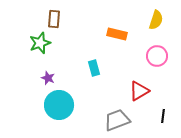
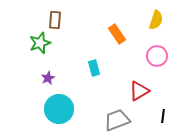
brown rectangle: moved 1 px right, 1 px down
orange rectangle: rotated 42 degrees clockwise
purple star: rotated 24 degrees clockwise
cyan circle: moved 4 px down
